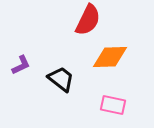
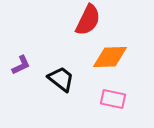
pink rectangle: moved 6 px up
